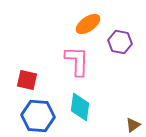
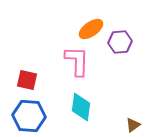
orange ellipse: moved 3 px right, 5 px down
purple hexagon: rotated 15 degrees counterclockwise
cyan diamond: moved 1 px right
blue hexagon: moved 9 px left
